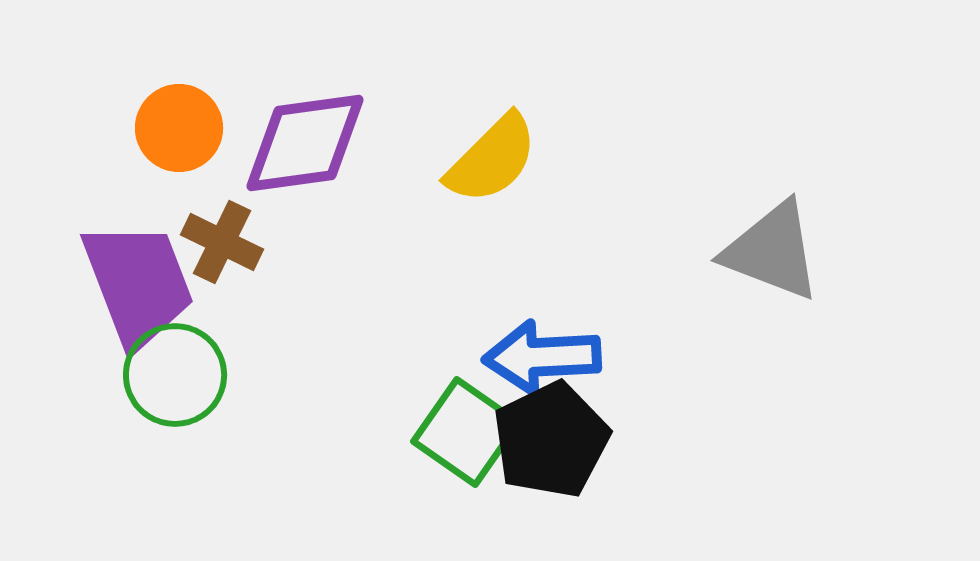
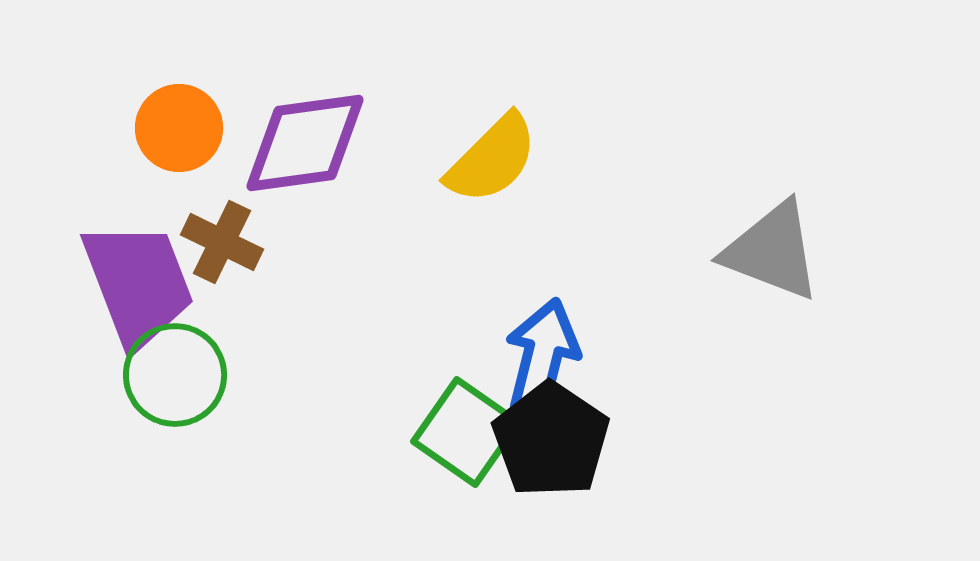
blue arrow: rotated 107 degrees clockwise
black pentagon: rotated 12 degrees counterclockwise
